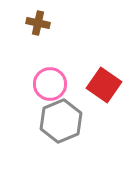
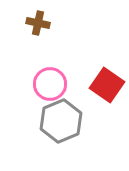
red square: moved 3 px right
